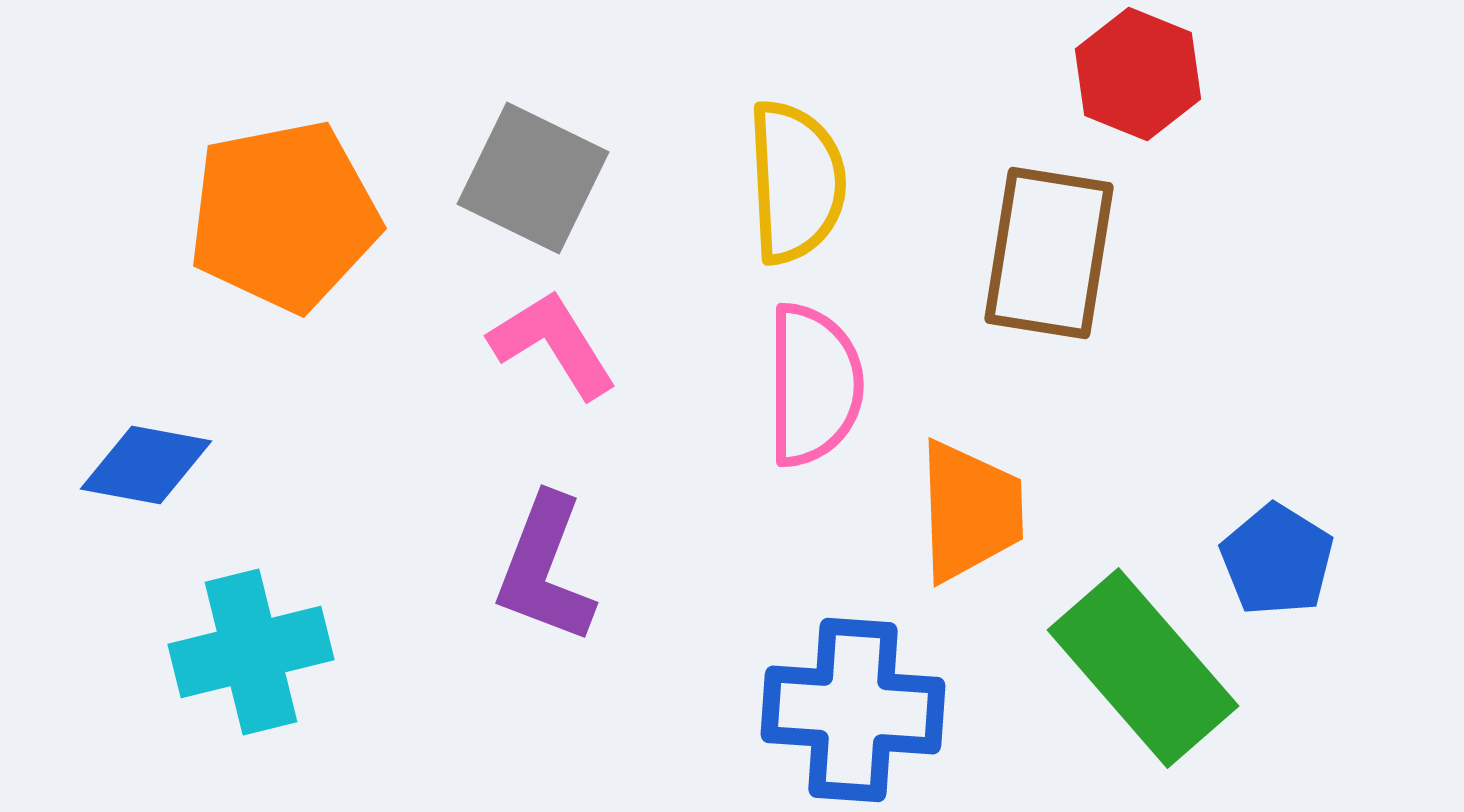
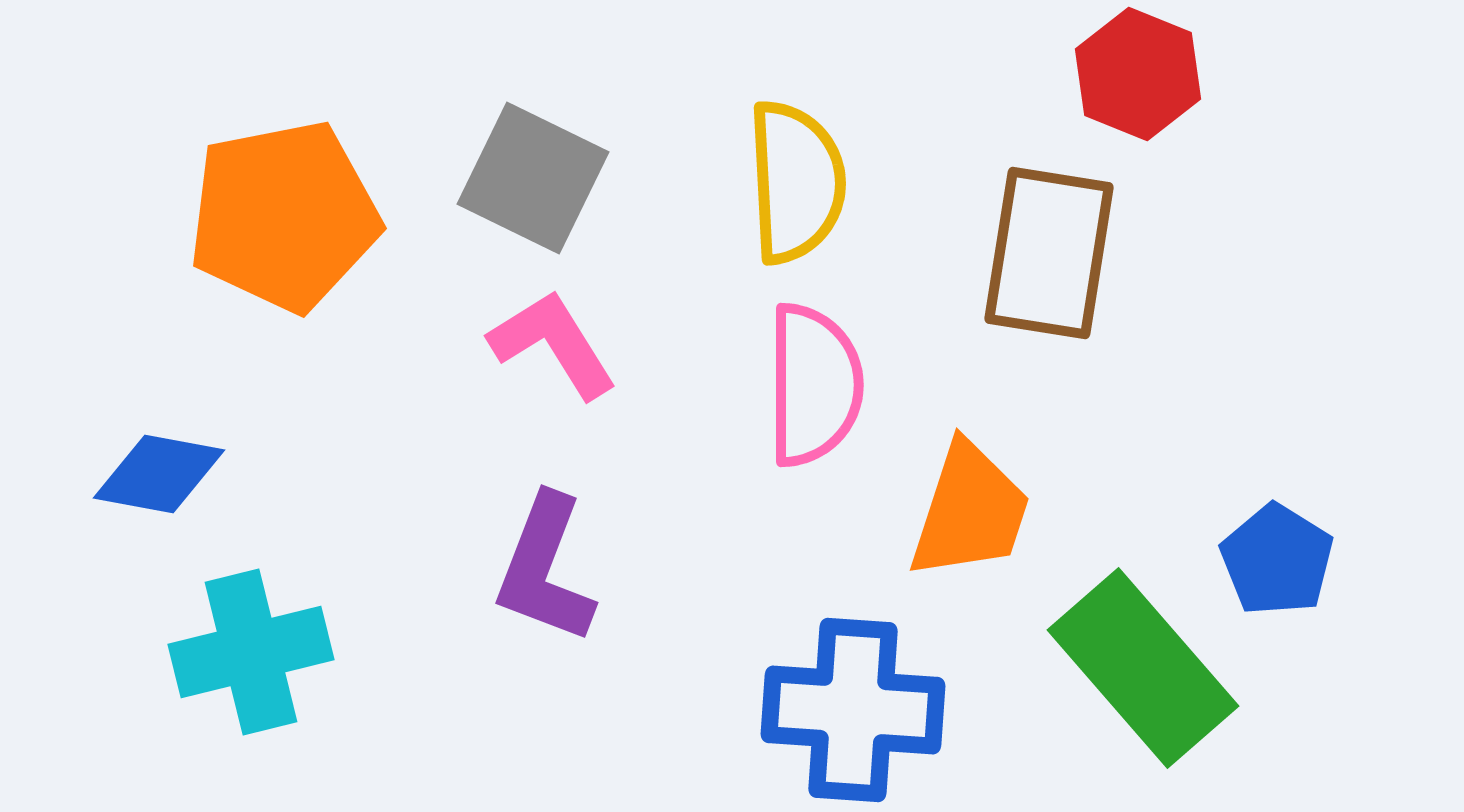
blue diamond: moved 13 px right, 9 px down
orange trapezoid: rotated 20 degrees clockwise
